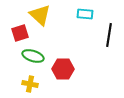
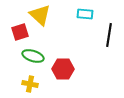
red square: moved 1 px up
